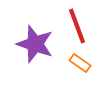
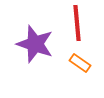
red line: moved 3 px up; rotated 15 degrees clockwise
